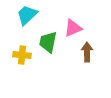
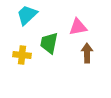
pink triangle: moved 5 px right, 1 px up; rotated 12 degrees clockwise
green trapezoid: moved 1 px right, 1 px down
brown arrow: moved 1 px down
